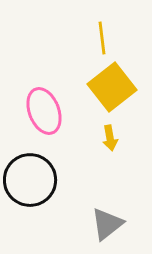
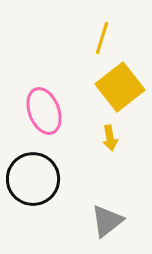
yellow line: rotated 24 degrees clockwise
yellow square: moved 8 px right
black circle: moved 3 px right, 1 px up
gray triangle: moved 3 px up
